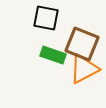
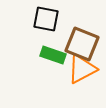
black square: moved 1 px down
orange triangle: moved 2 px left
